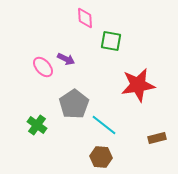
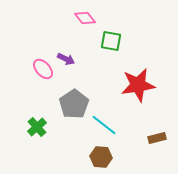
pink diamond: rotated 35 degrees counterclockwise
pink ellipse: moved 2 px down
green cross: moved 2 px down; rotated 12 degrees clockwise
